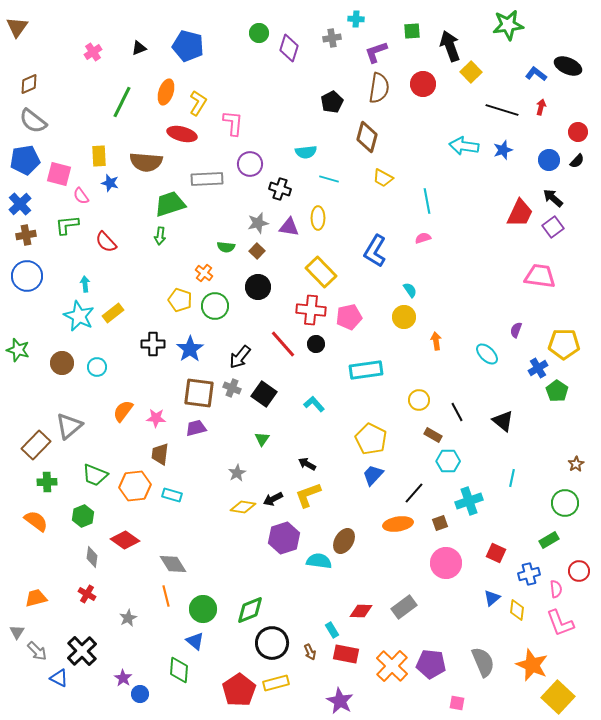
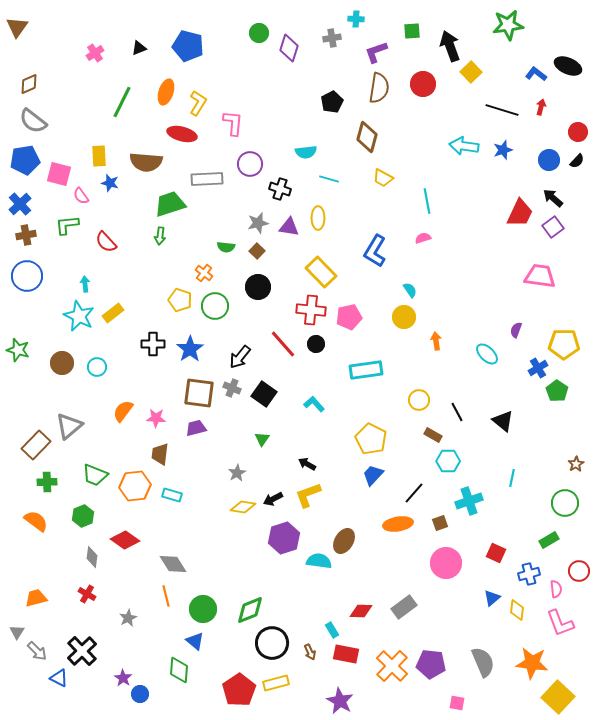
pink cross at (93, 52): moved 2 px right, 1 px down
orange star at (532, 665): moved 2 px up; rotated 16 degrees counterclockwise
